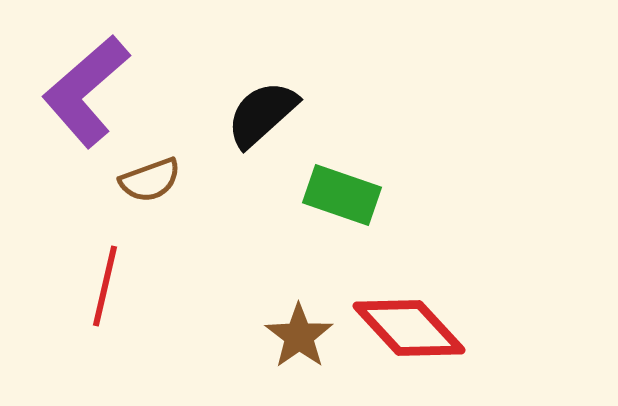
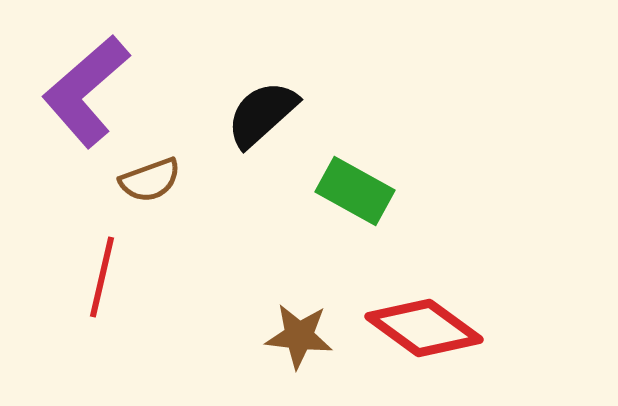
green rectangle: moved 13 px right, 4 px up; rotated 10 degrees clockwise
red line: moved 3 px left, 9 px up
red diamond: moved 15 px right; rotated 11 degrees counterclockwise
brown star: rotated 30 degrees counterclockwise
